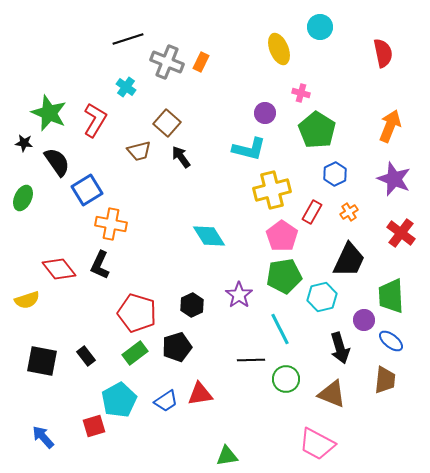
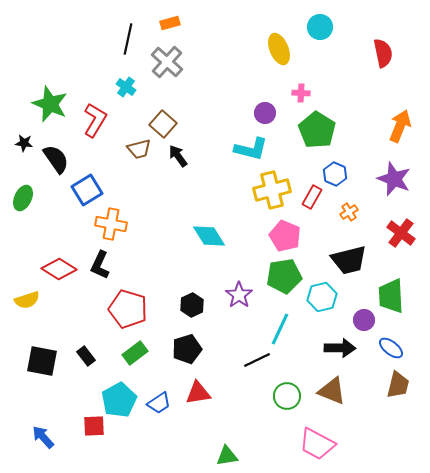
black line at (128, 39): rotated 60 degrees counterclockwise
gray cross at (167, 62): rotated 20 degrees clockwise
orange rectangle at (201, 62): moved 31 px left, 39 px up; rotated 48 degrees clockwise
pink cross at (301, 93): rotated 12 degrees counterclockwise
green star at (49, 113): moved 1 px right, 9 px up
brown square at (167, 123): moved 4 px left, 1 px down
orange arrow at (390, 126): moved 10 px right
cyan L-shape at (249, 149): moved 2 px right
brown trapezoid at (139, 151): moved 2 px up
black arrow at (181, 157): moved 3 px left, 1 px up
black semicircle at (57, 162): moved 1 px left, 3 px up
blue hexagon at (335, 174): rotated 10 degrees counterclockwise
red rectangle at (312, 212): moved 15 px up
pink pentagon at (282, 236): moved 3 px right; rotated 12 degrees counterclockwise
black trapezoid at (349, 260): rotated 51 degrees clockwise
red diamond at (59, 269): rotated 20 degrees counterclockwise
red pentagon at (137, 313): moved 9 px left, 4 px up
cyan line at (280, 329): rotated 52 degrees clockwise
blue ellipse at (391, 341): moved 7 px down
black pentagon at (177, 347): moved 10 px right, 2 px down
black arrow at (340, 348): rotated 72 degrees counterclockwise
black line at (251, 360): moved 6 px right; rotated 24 degrees counterclockwise
green circle at (286, 379): moved 1 px right, 17 px down
brown trapezoid at (385, 380): moved 13 px right, 5 px down; rotated 8 degrees clockwise
red triangle at (200, 394): moved 2 px left, 1 px up
brown triangle at (332, 394): moved 3 px up
blue trapezoid at (166, 401): moved 7 px left, 2 px down
red square at (94, 426): rotated 15 degrees clockwise
